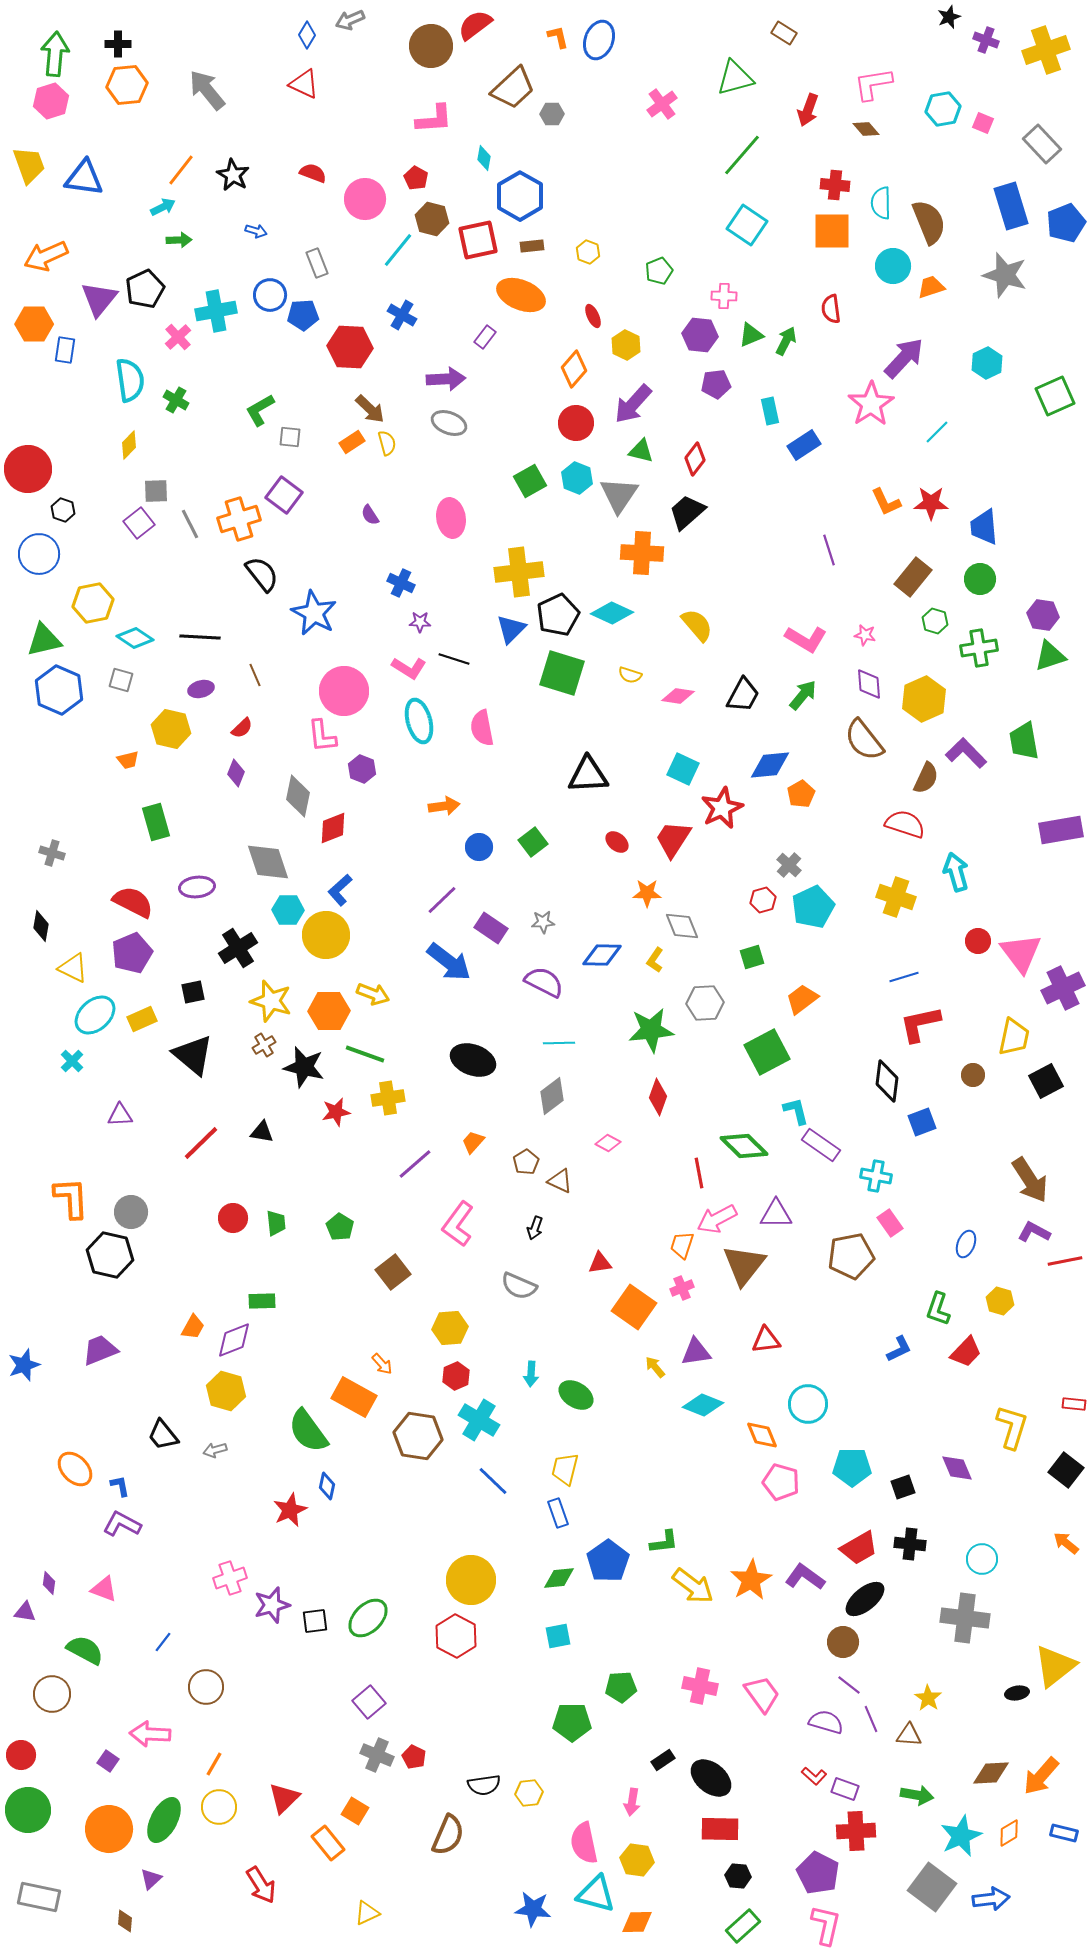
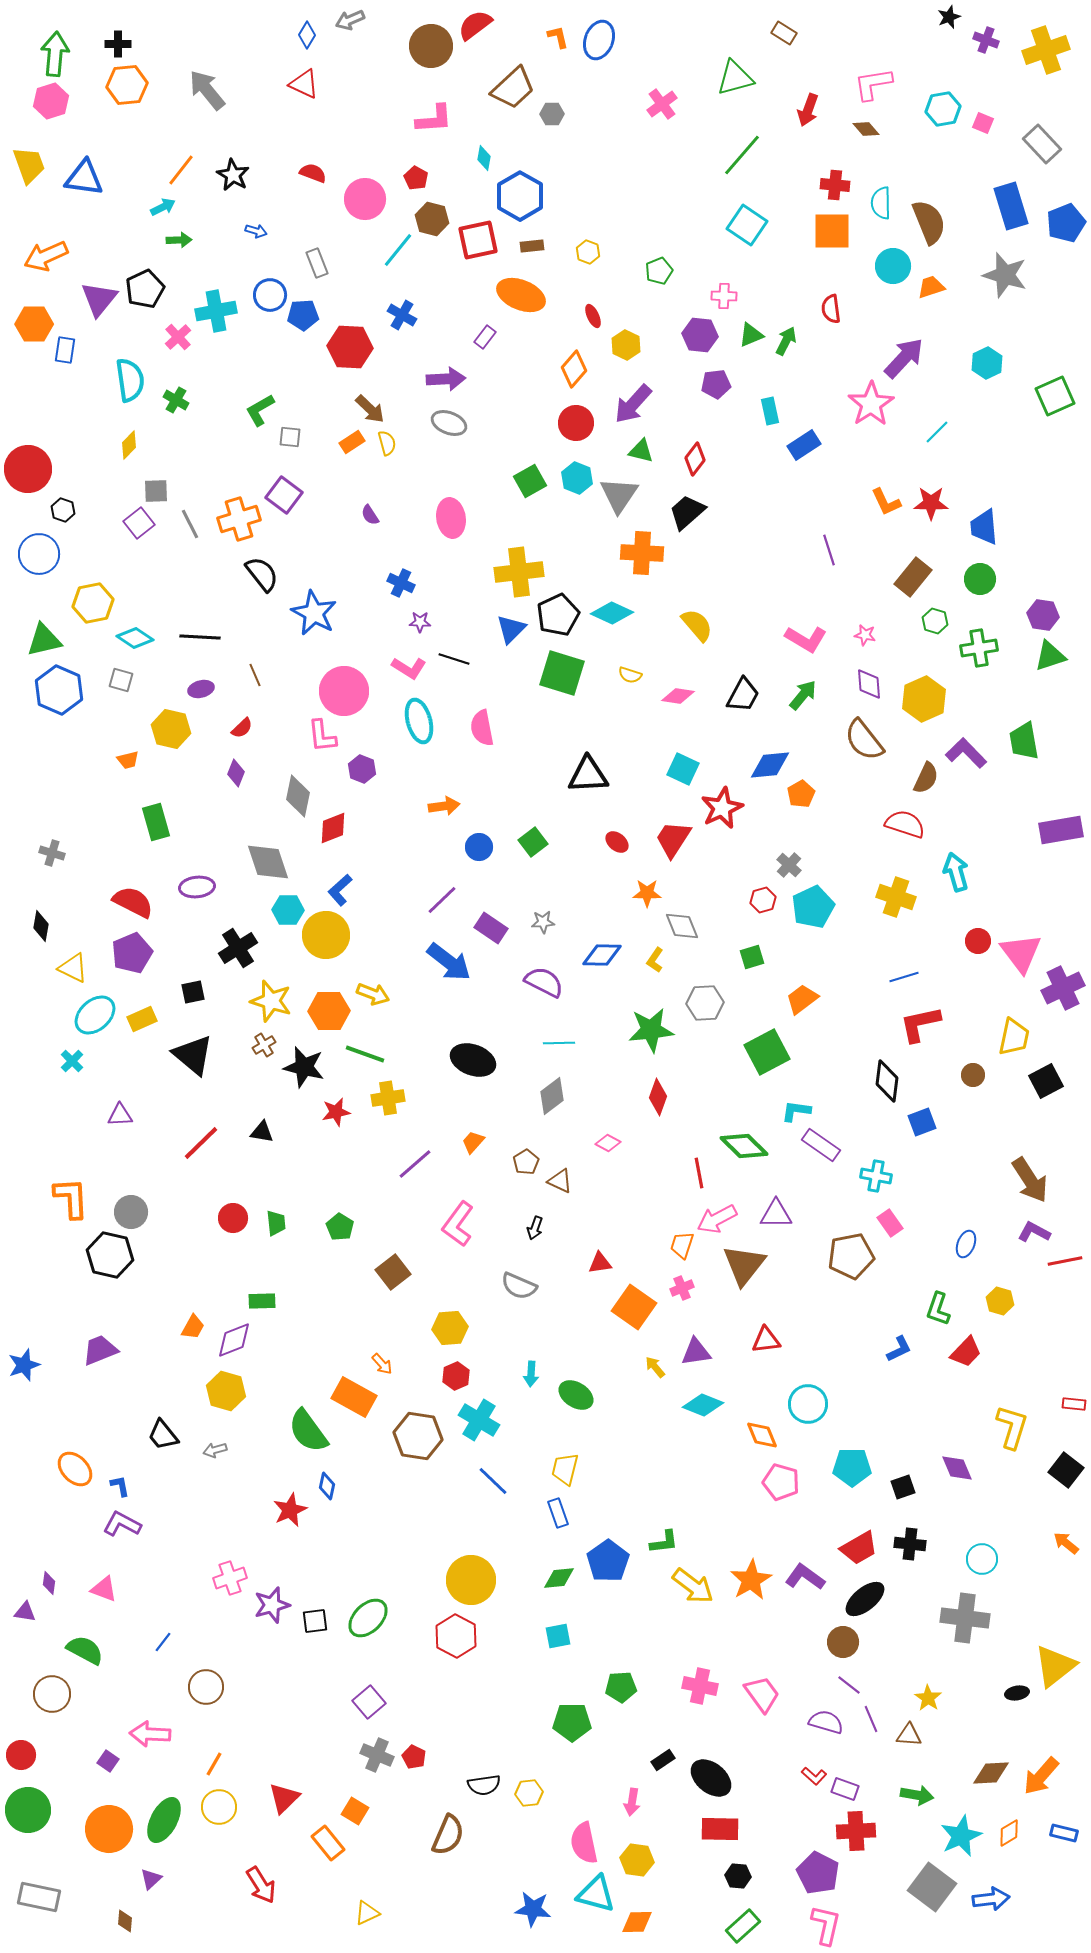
cyan L-shape at (796, 1111): rotated 68 degrees counterclockwise
